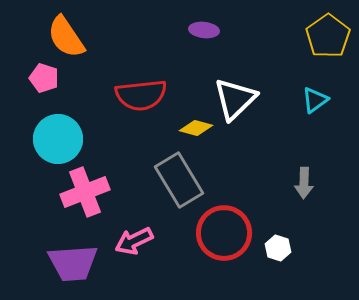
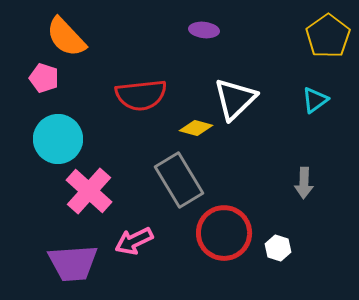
orange semicircle: rotated 9 degrees counterclockwise
pink cross: moved 4 px right, 1 px up; rotated 27 degrees counterclockwise
